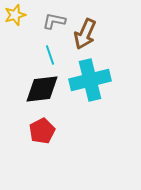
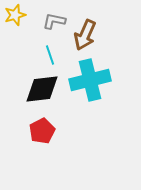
brown arrow: moved 1 px down
